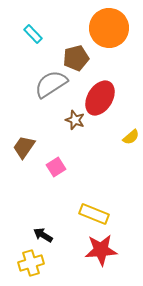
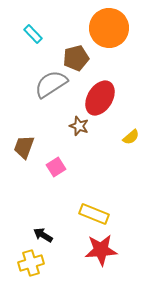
brown star: moved 4 px right, 6 px down
brown trapezoid: rotated 15 degrees counterclockwise
